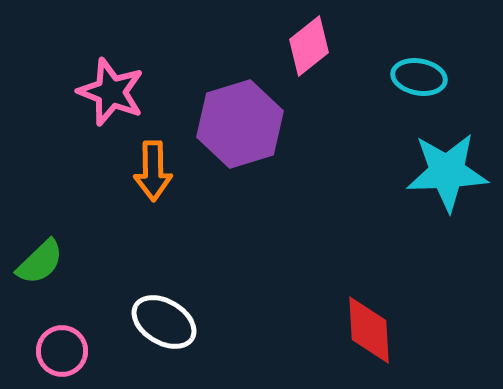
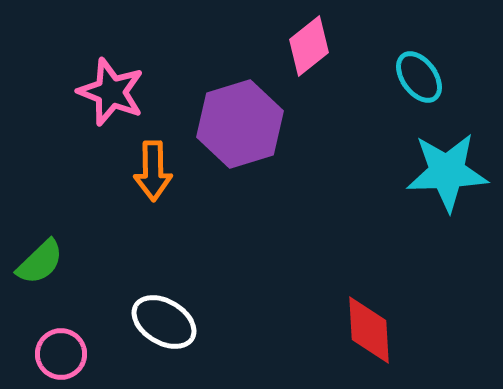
cyan ellipse: rotated 44 degrees clockwise
pink circle: moved 1 px left, 3 px down
